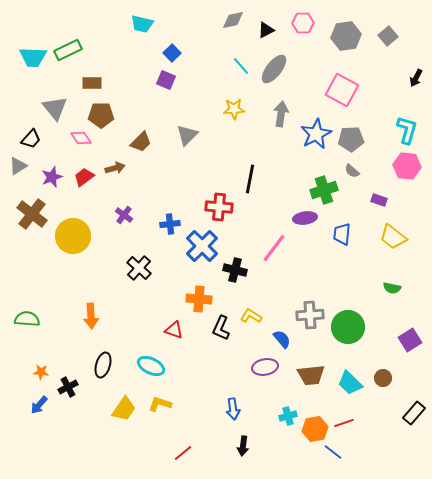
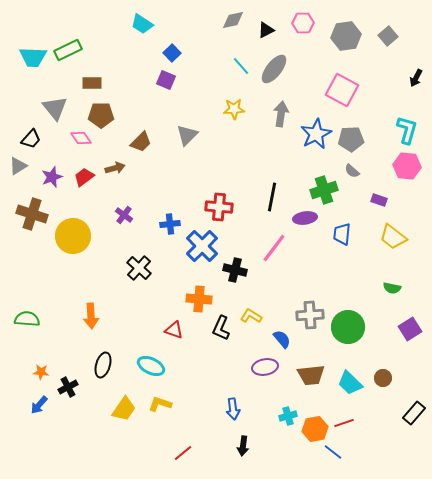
cyan trapezoid at (142, 24): rotated 20 degrees clockwise
black line at (250, 179): moved 22 px right, 18 px down
brown cross at (32, 214): rotated 20 degrees counterclockwise
purple square at (410, 340): moved 11 px up
